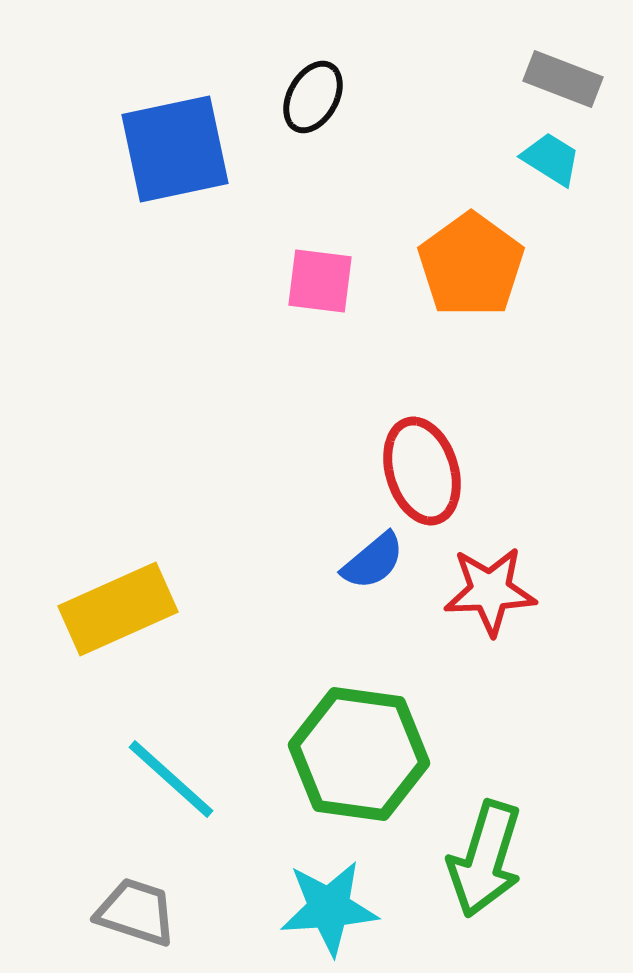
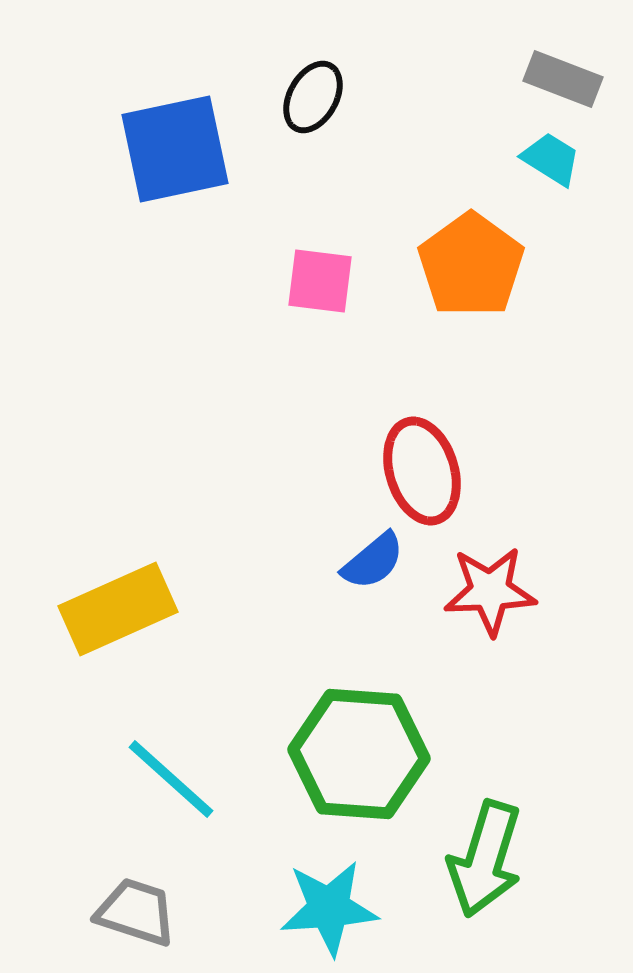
green hexagon: rotated 4 degrees counterclockwise
